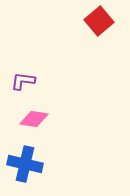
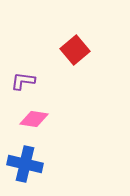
red square: moved 24 px left, 29 px down
